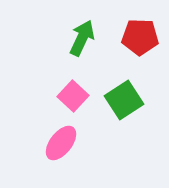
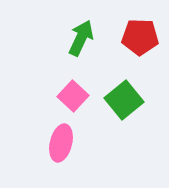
green arrow: moved 1 px left
green square: rotated 6 degrees counterclockwise
pink ellipse: rotated 24 degrees counterclockwise
